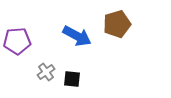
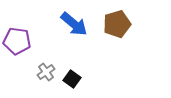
blue arrow: moved 3 px left, 12 px up; rotated 12 degrees clockwise
purple pentagon: rotated 12 degrees clockwise
black square: rotated 30 degrees clockwise
